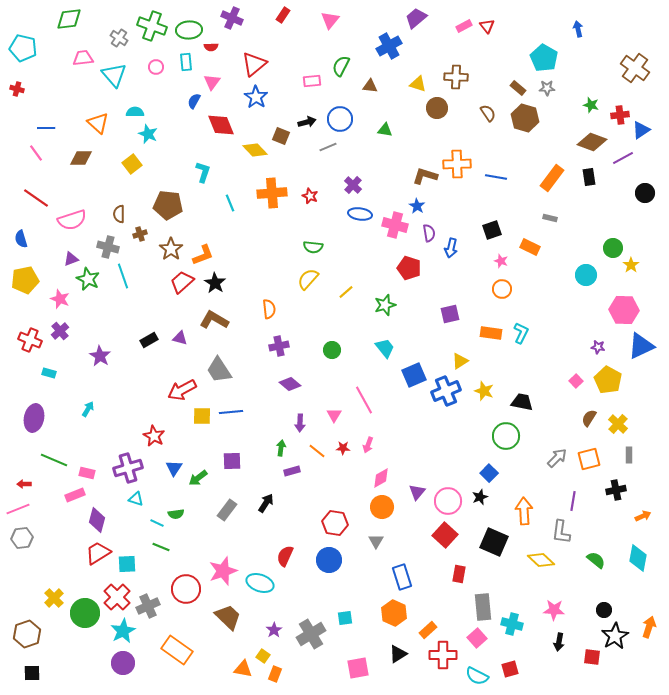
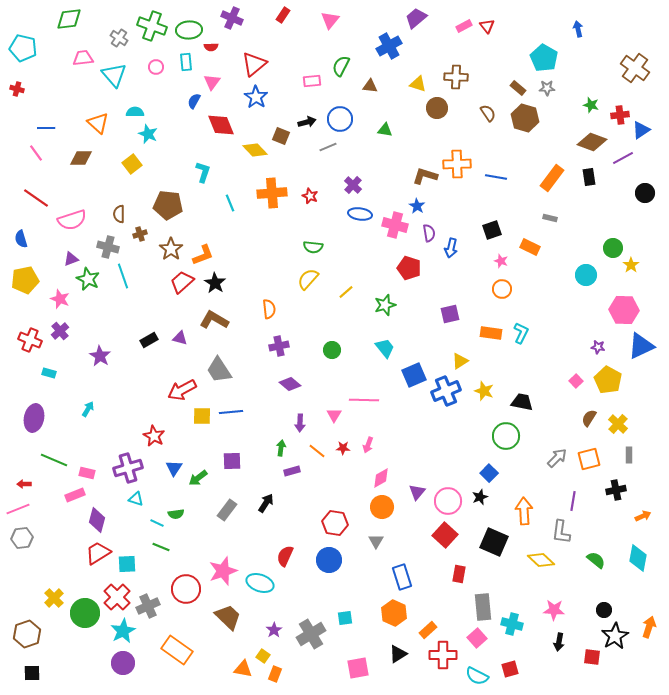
pink line at (364, 400): rotated 60 degrees counterclockwise
